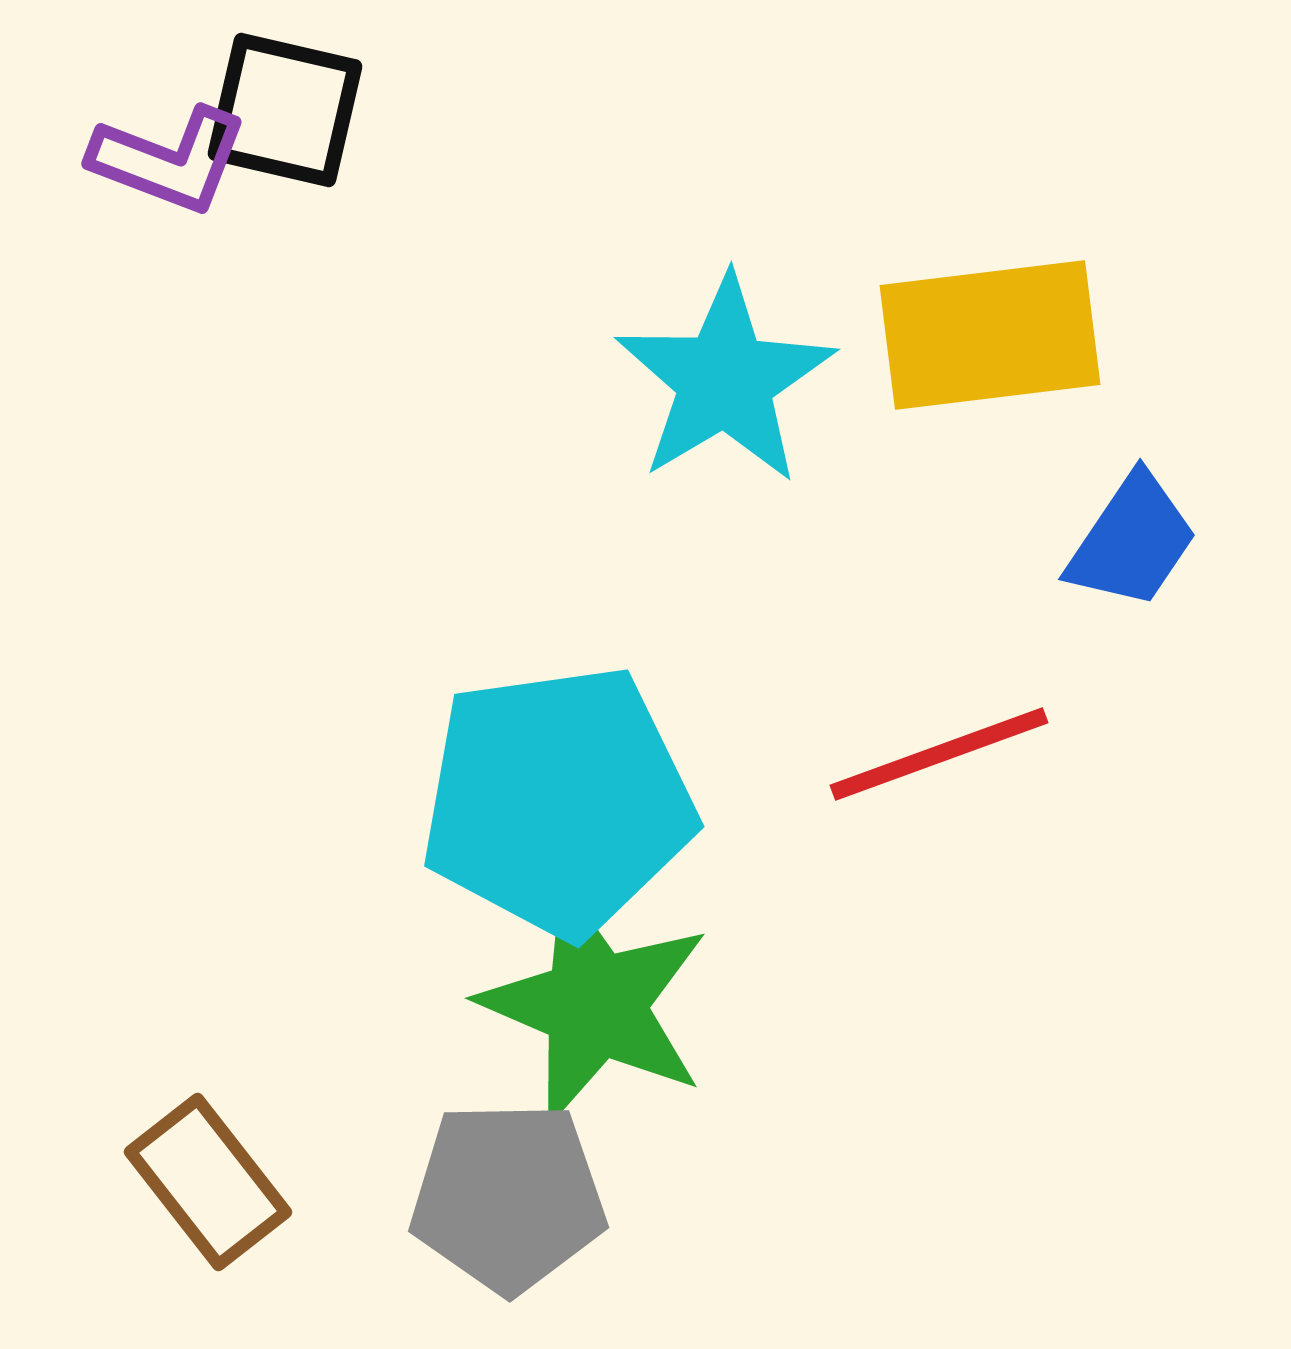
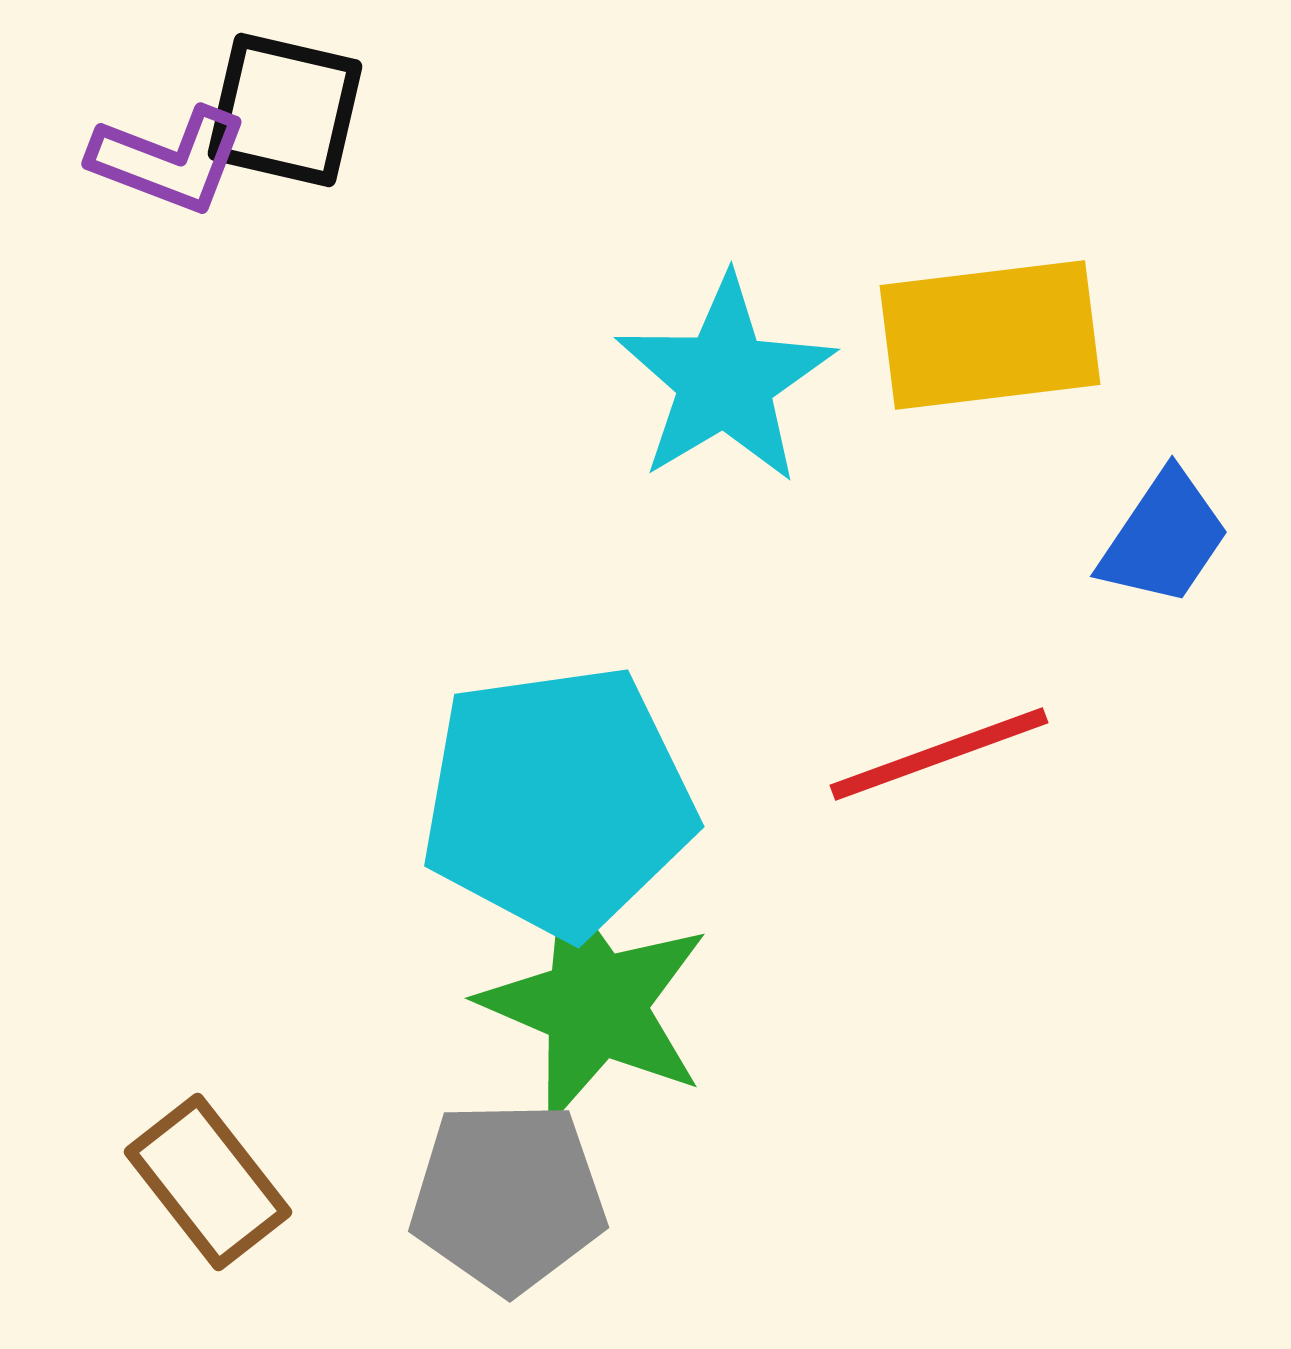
blue trapezoid: moved 32 px right, 3 px up
